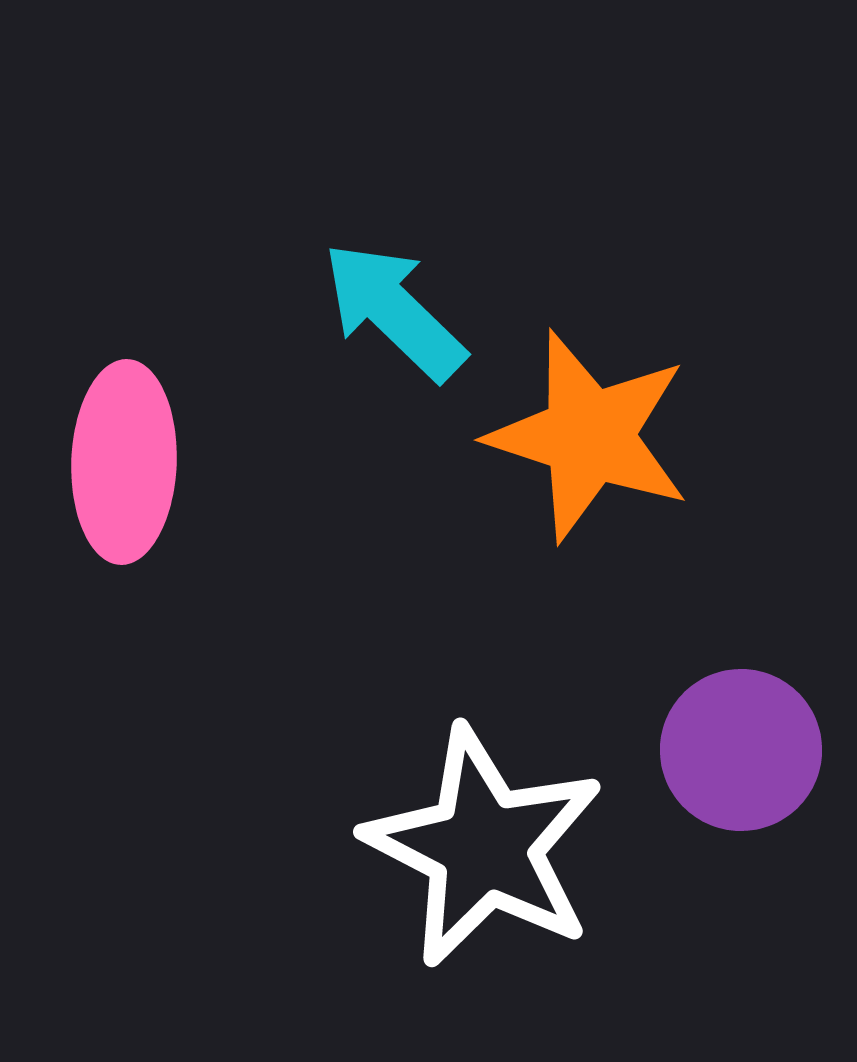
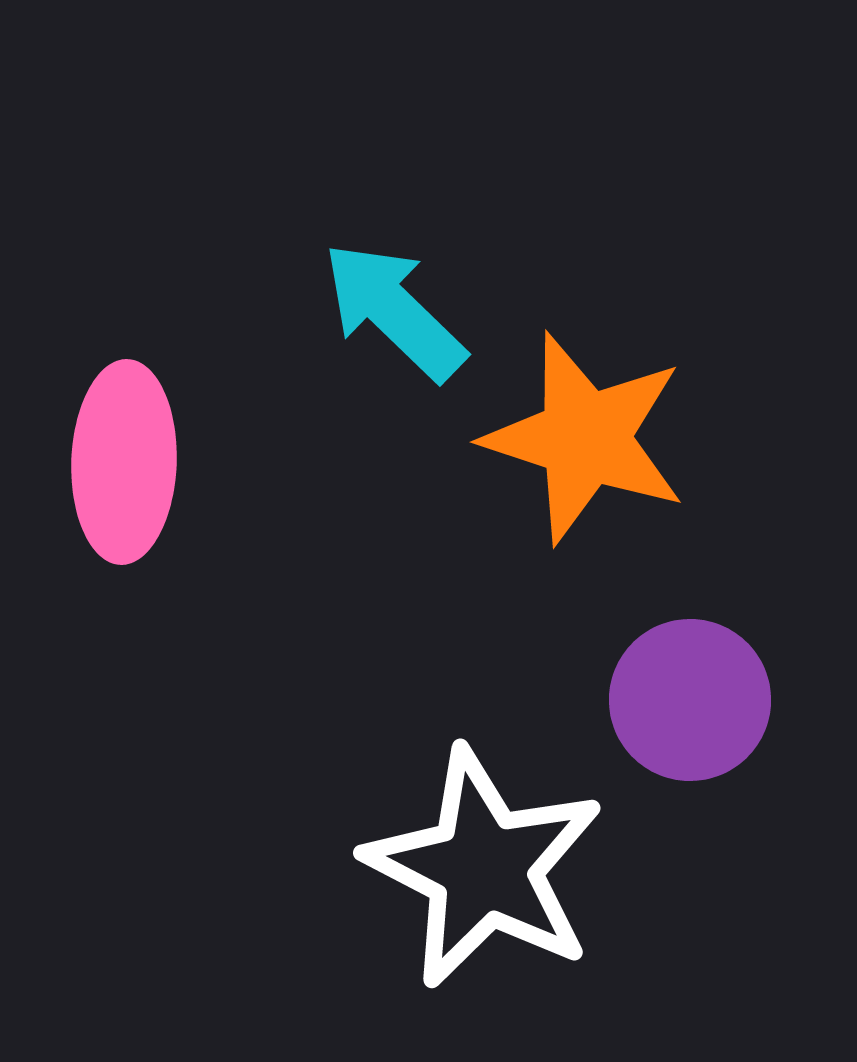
orange star: moved 4 px left, 2 px down
purple circle: moved 51 px left, 50 px up
white star: moved 21 px down
